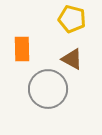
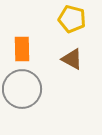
gray circle: moved 26 px left
